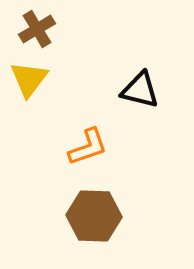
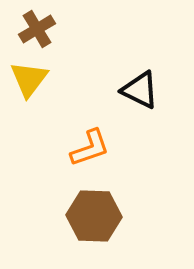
black triangle: rotated 12 degrees clockwise
orange L-shape: moved 2 px right, 1 px down
